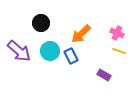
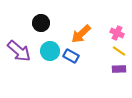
yellow line: rotated 16 degrees clockwise
blue rectangle: rotated 35 degrees counterclockwise
purple rectangle: moved 15 px right, 6 px up; rotated 32 degrees counterclockwise
